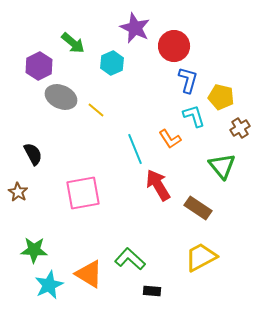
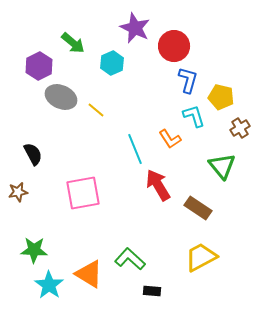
brown star: rotated 30 degrees clockwise
cyan star: rotated 12 degrees counterclockwise
